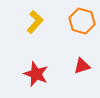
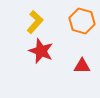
red triangle: rotated 18 degrees clockwise
red star: moved 5 px right, 23 px up
